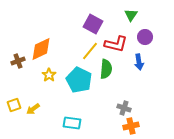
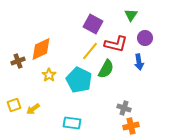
purple circle: moved 1 px down
green semicircle: rotated 24 degrees clockwise
